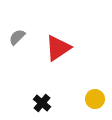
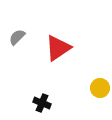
yellow circle: moved 5 px right, 11 px up
black cross: rotated 18 degrees counterclockwise
